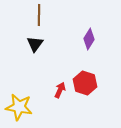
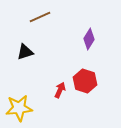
brown line: moved 1 px right, 2 px down; rotated 65 degrees clockwise
black triangle: moved 10 px left, 8 px down; rotated 36 degrees clockwise
red hexagon: moved 2 px up
yellow star: moved 1 px down; rotated 16 degrees counterclockwise
